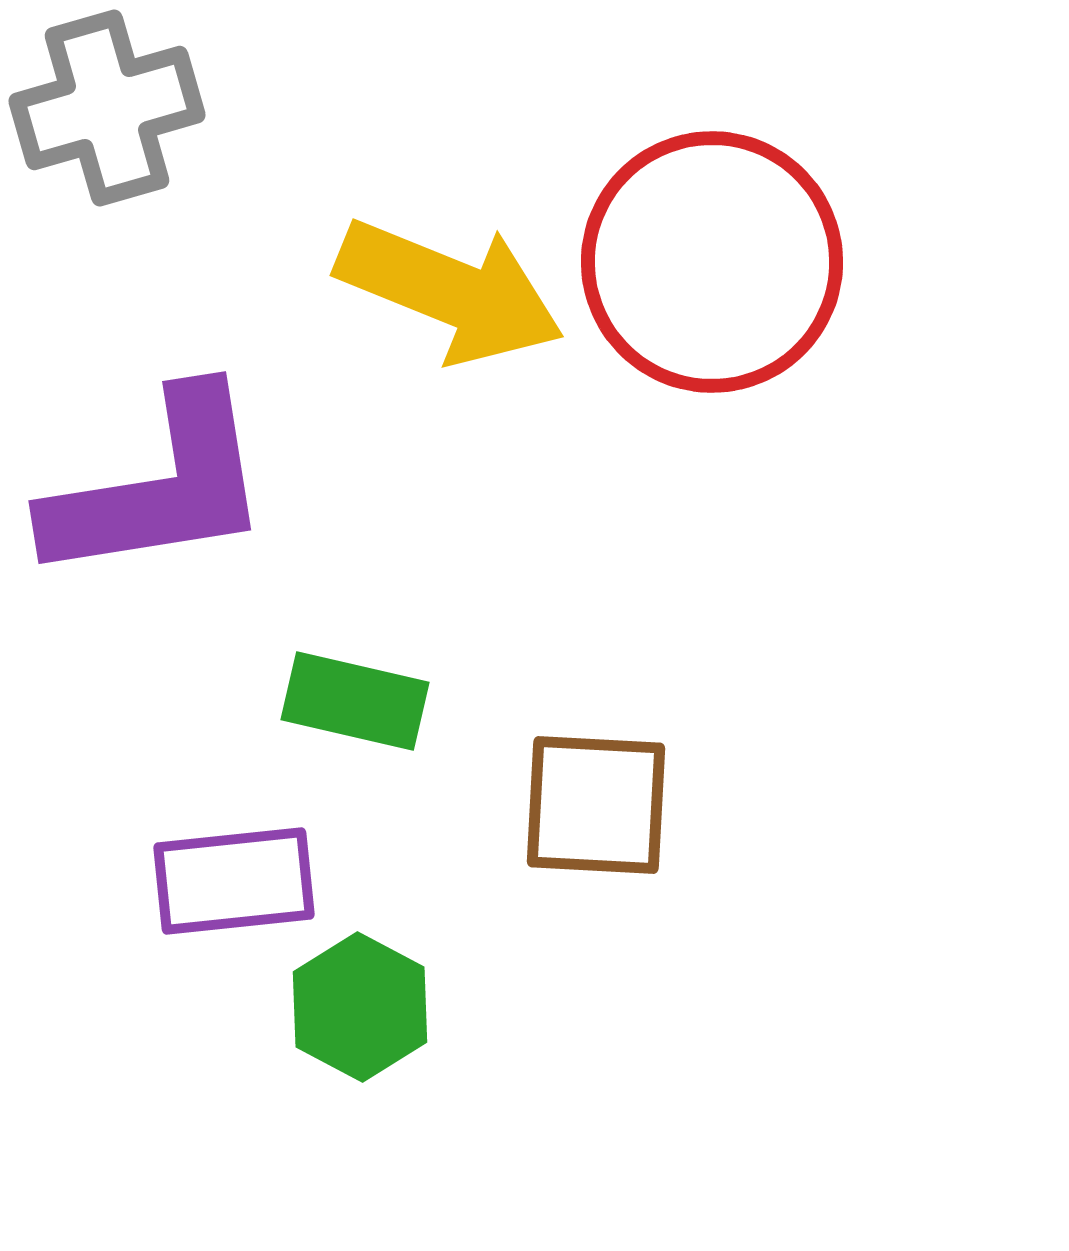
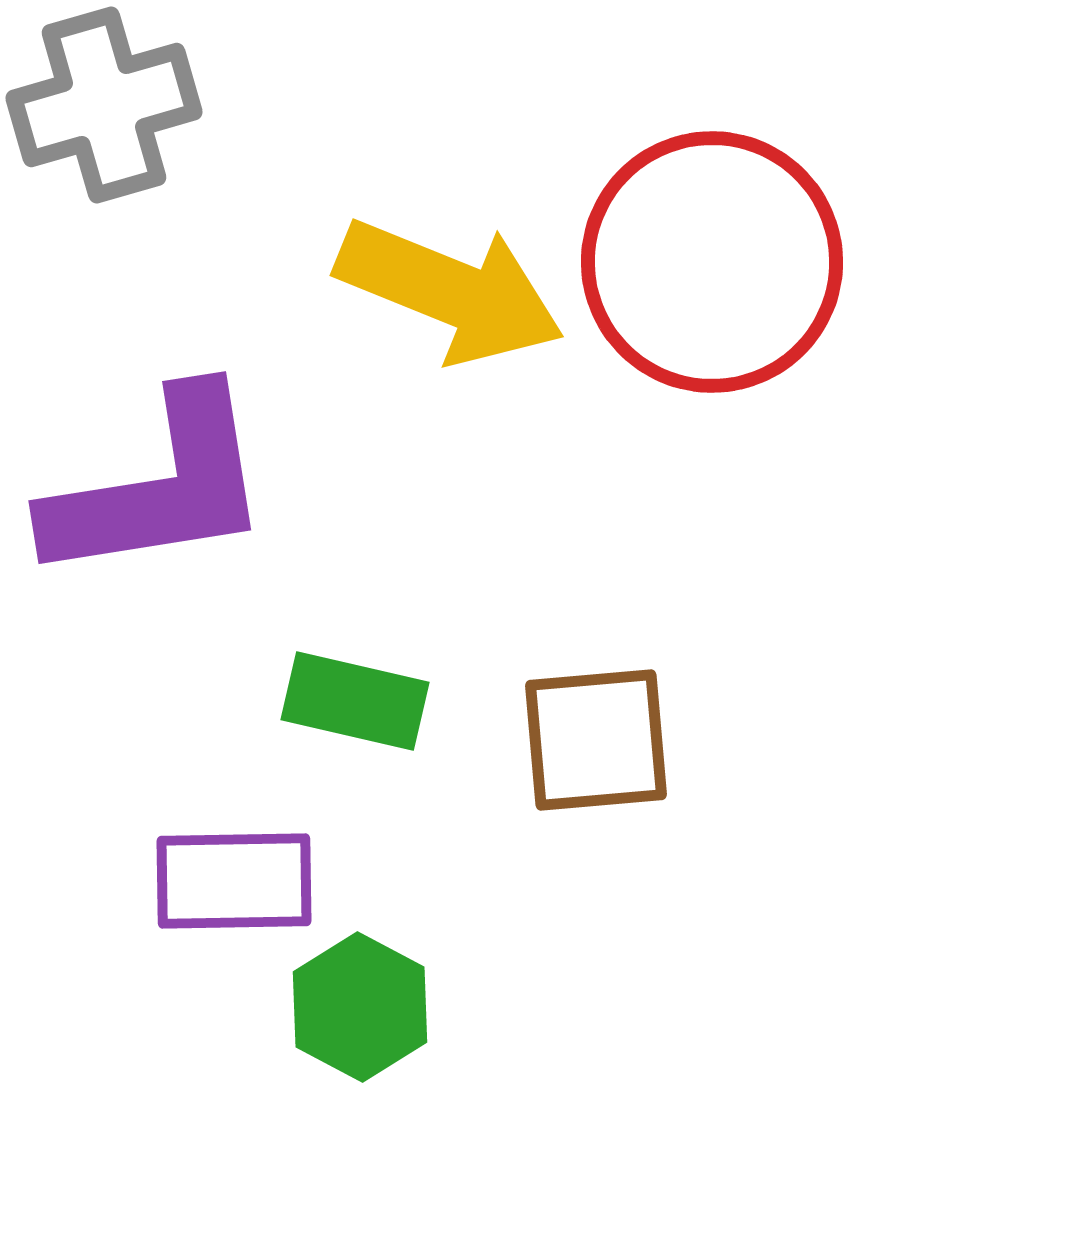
gray cross: moved 3 px left, 3 px up
brown square: moved 65 px up; rotated 8 degrees counterclockwise
purple rectangle: rotated 5 degrees clockwise
